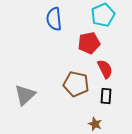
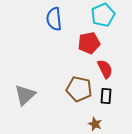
brown pentagon: moved 3 px right, 5 px down
